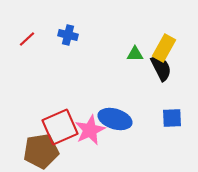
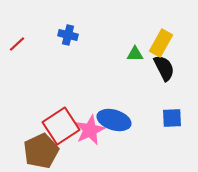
red line: moved 10 px left, 5 px down
yellow rectangle: moved 3 px left, 5 px up
black semicircle: moved 3 px right
blue ellipse: moved 1 px left, 1 px down
red square: moved 1 px right, 1 px up; rotated 9 degrees counterclockwise
brown pentagon: rotated 16 degrees counterclockwise
